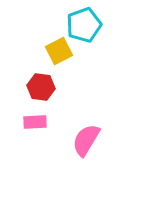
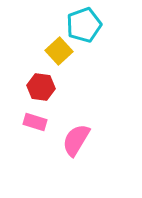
yellow square: rotated 16 degrees counterclockwise
pink rectangle: rotated 20 degrees clockwise
pink semicircle: moved 10 px left
